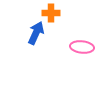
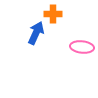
orange cross: moved 2 px right, 1 px down
